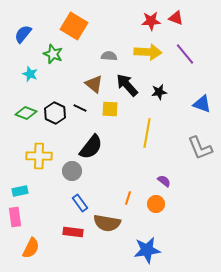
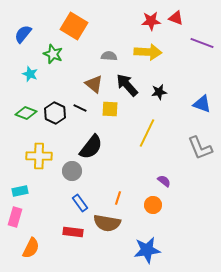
purple line: moved 17 px right, 11 px up; rotated 30 degrees counterclockwise
yellow line: rotated 16 degrees clockwise
orange line: moved 10 px left
orange circle: moved 3 px left, 1 px down
pink rectangle: rotated 24 degrees clockwise
